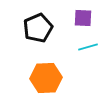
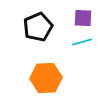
black pentagon: moved 1 px up
cyan line: moved 6 px left, 5 px up
